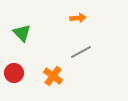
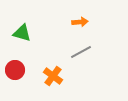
orange arrow: moved 2 px right, 4 px down
green triangle: rotated 30 degrees counterclockwise
red circle: moved 1 px right, 3 px up
